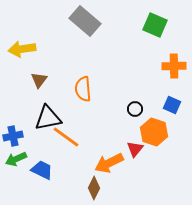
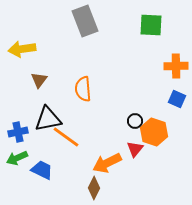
gray rectangle: rotated 28 degrees clockwise
green square: moved 4 px left; rotated 20 degrees counterclockwise
orange cross: moved 2 px right
blue square: moved 5 px right, 6 px up
black circle: moved 12 px down
black triangle: moved 1 px down
blue cross: moved 5 px right, 4 px up
green arrow: moved 1 px right, 1 px up
orange arrow: moved 2 px left
